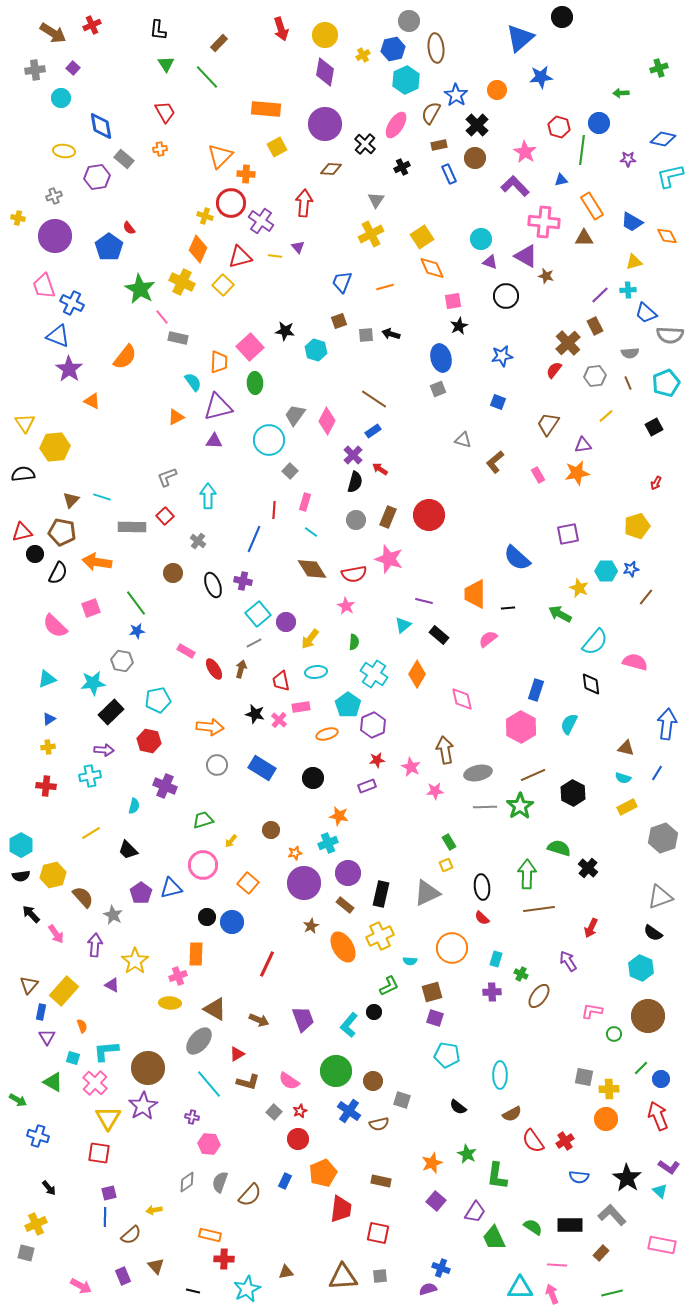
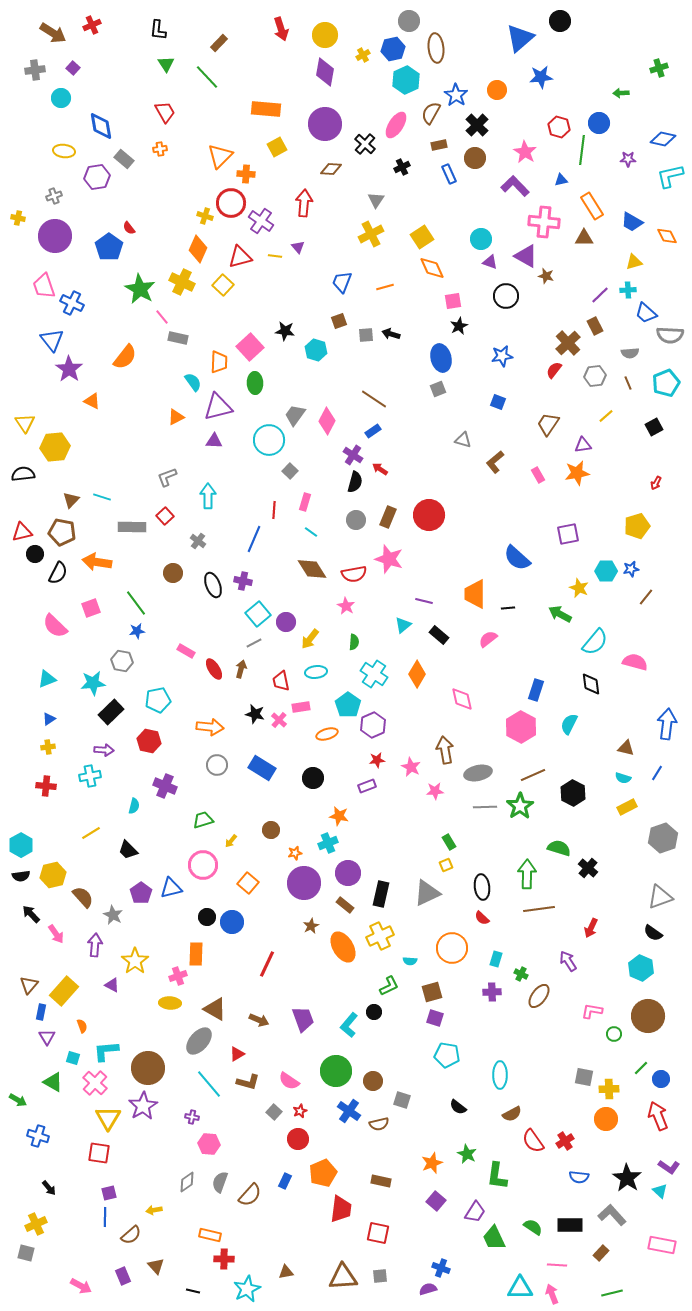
black circle at (562, 17): moved 2 px left, 4 px down
blue triangle at (58, 336): moved 6 px left, 4 px down; rotated 30 degrees clockwise
purple cross at (353, 455): rotated 12 degrees counterclockwise
